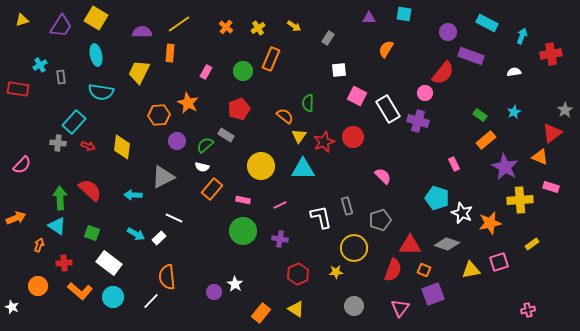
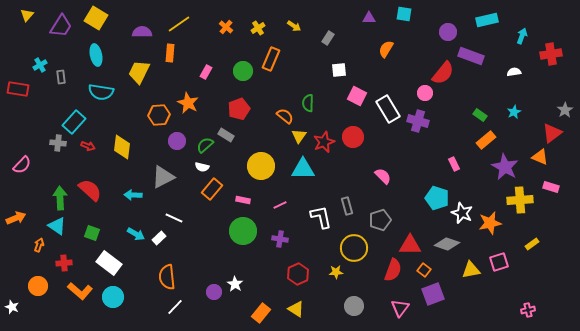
yellow triangle at (22, 20): moved 5 px right, 5 px up; rotated 32 degrees counterclockwise
cyan rectangle at (487, 23): moved 3 px up; rotated 40 degrees counterclockwise
orange square at (424, 270): rotated 16 degrees clockwise
white line at (151, 301): moved 24 px right, 6 px down
